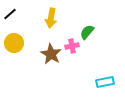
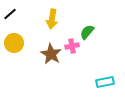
yellow arrow: moved 1 px right, 1 px down
